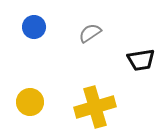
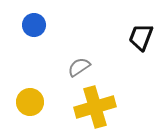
blue circle: moved 2 px up
gray semicircle: moved 11 px left, 34 px down
black trapezoid: moved 23 px up; rotated 120 degrees clockwise
